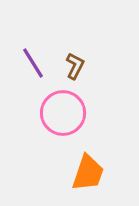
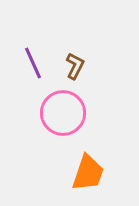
purple line: rotated 8 degrees clockwise
